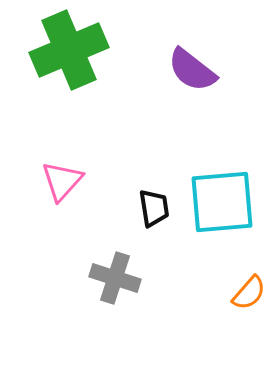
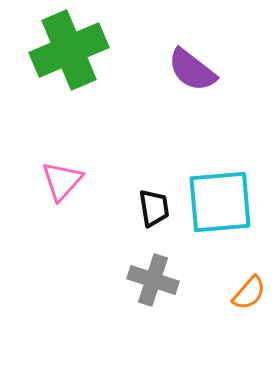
cyan square: moved 2 px left
gray cross: moved 38 px right, 2 px down
